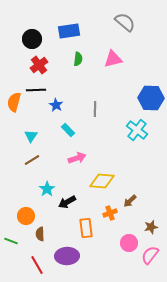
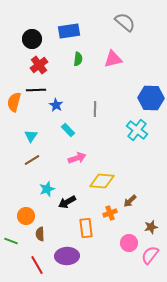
cyan star: rotated 14 degrees clockwise
